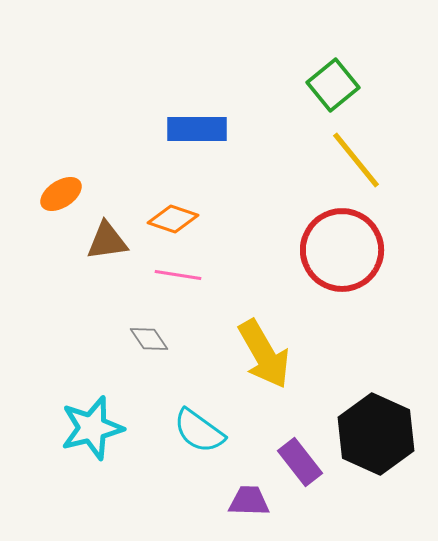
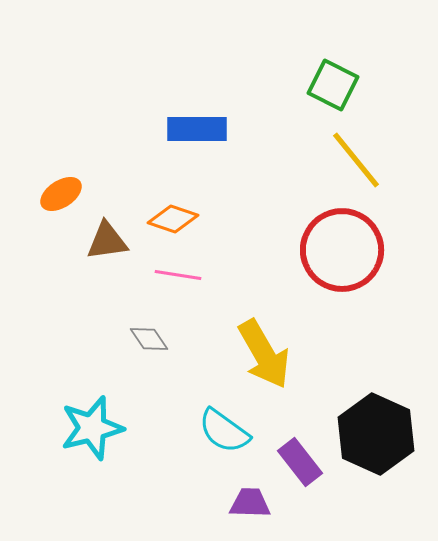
green square: rotated 24 degrees counterclockwise
cyan semicircle: moved 25 px right
purple trapezoid: moved 1 px right, 2 px down
